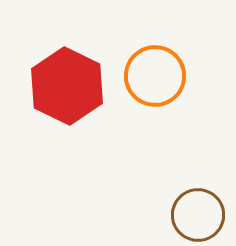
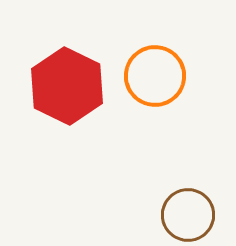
brown circle: moved 10 px left
